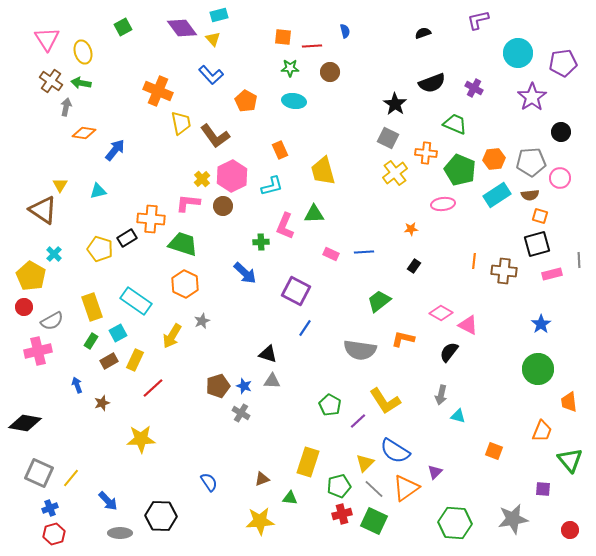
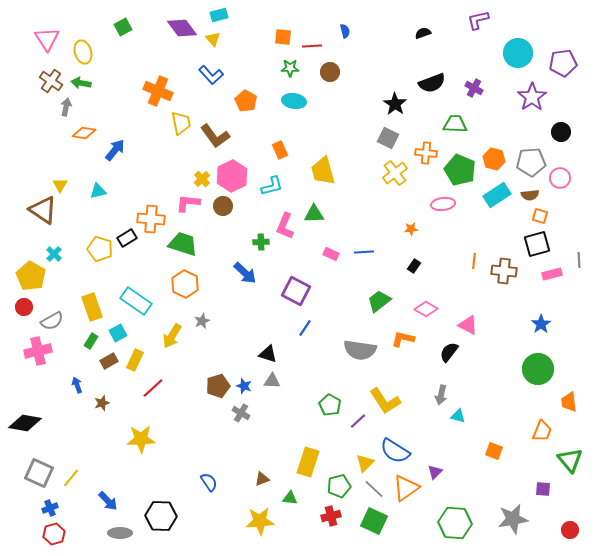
green trapezoid at (455, 124): rotated 20 degrees counterclockwise
orange hexagon at (494, 159): rotated 20 degrees clockwise
pink diamond at (441, 313): moved 15 px left, 4 px up
red cross at (342, 514): moved 11 px left, 2 px down
